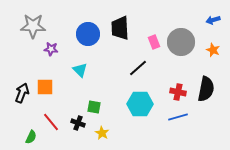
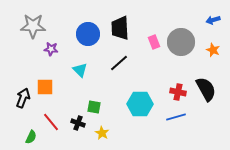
black line: moved 19 px left, 5 px up
black semicircle: rotated 40 degrees counterclockwise
black arrow: moved 1 px right, 5 px down
blue line: moved 2 px left
